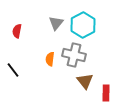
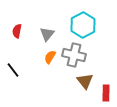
gray triangle: moved 9 px left, 11 px down
orange semicircle: moved 2 px up; rotated 24 degrees clockwise
